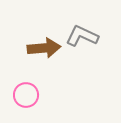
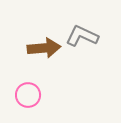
pink circle: moved 2 px right
